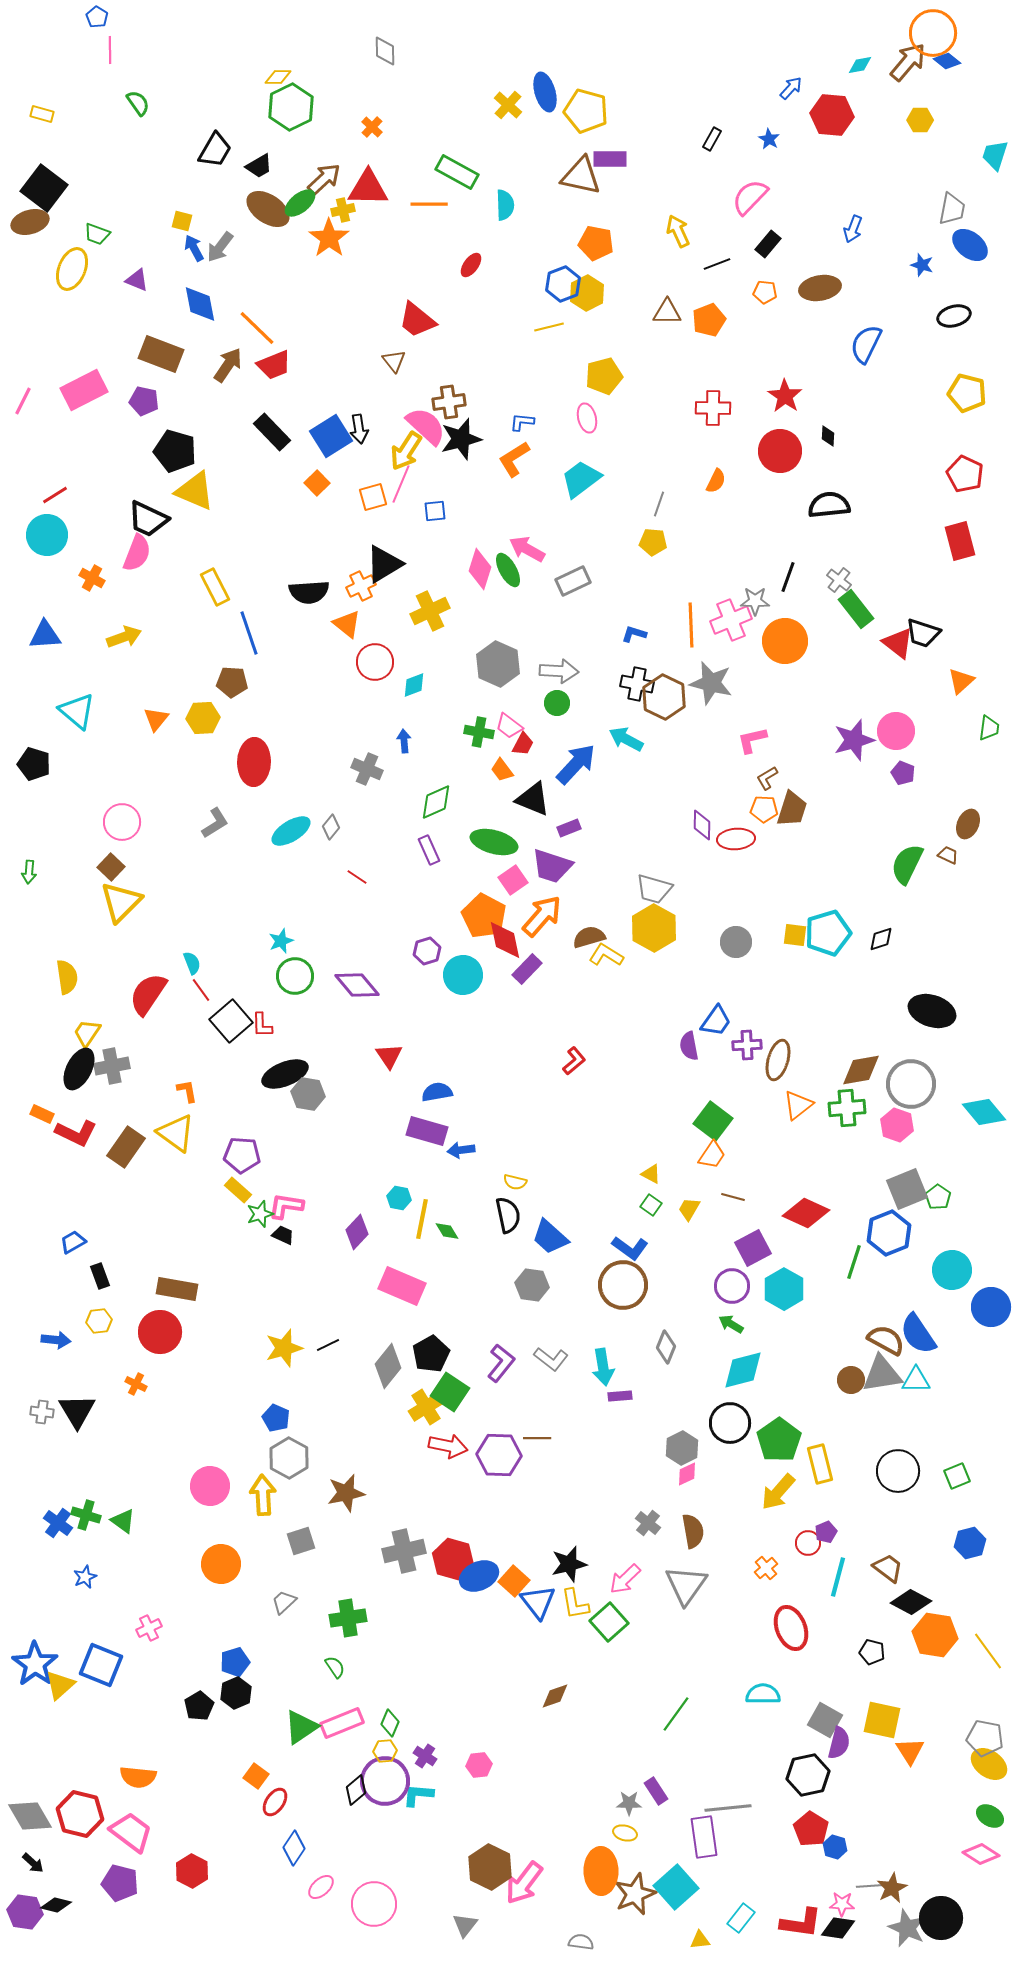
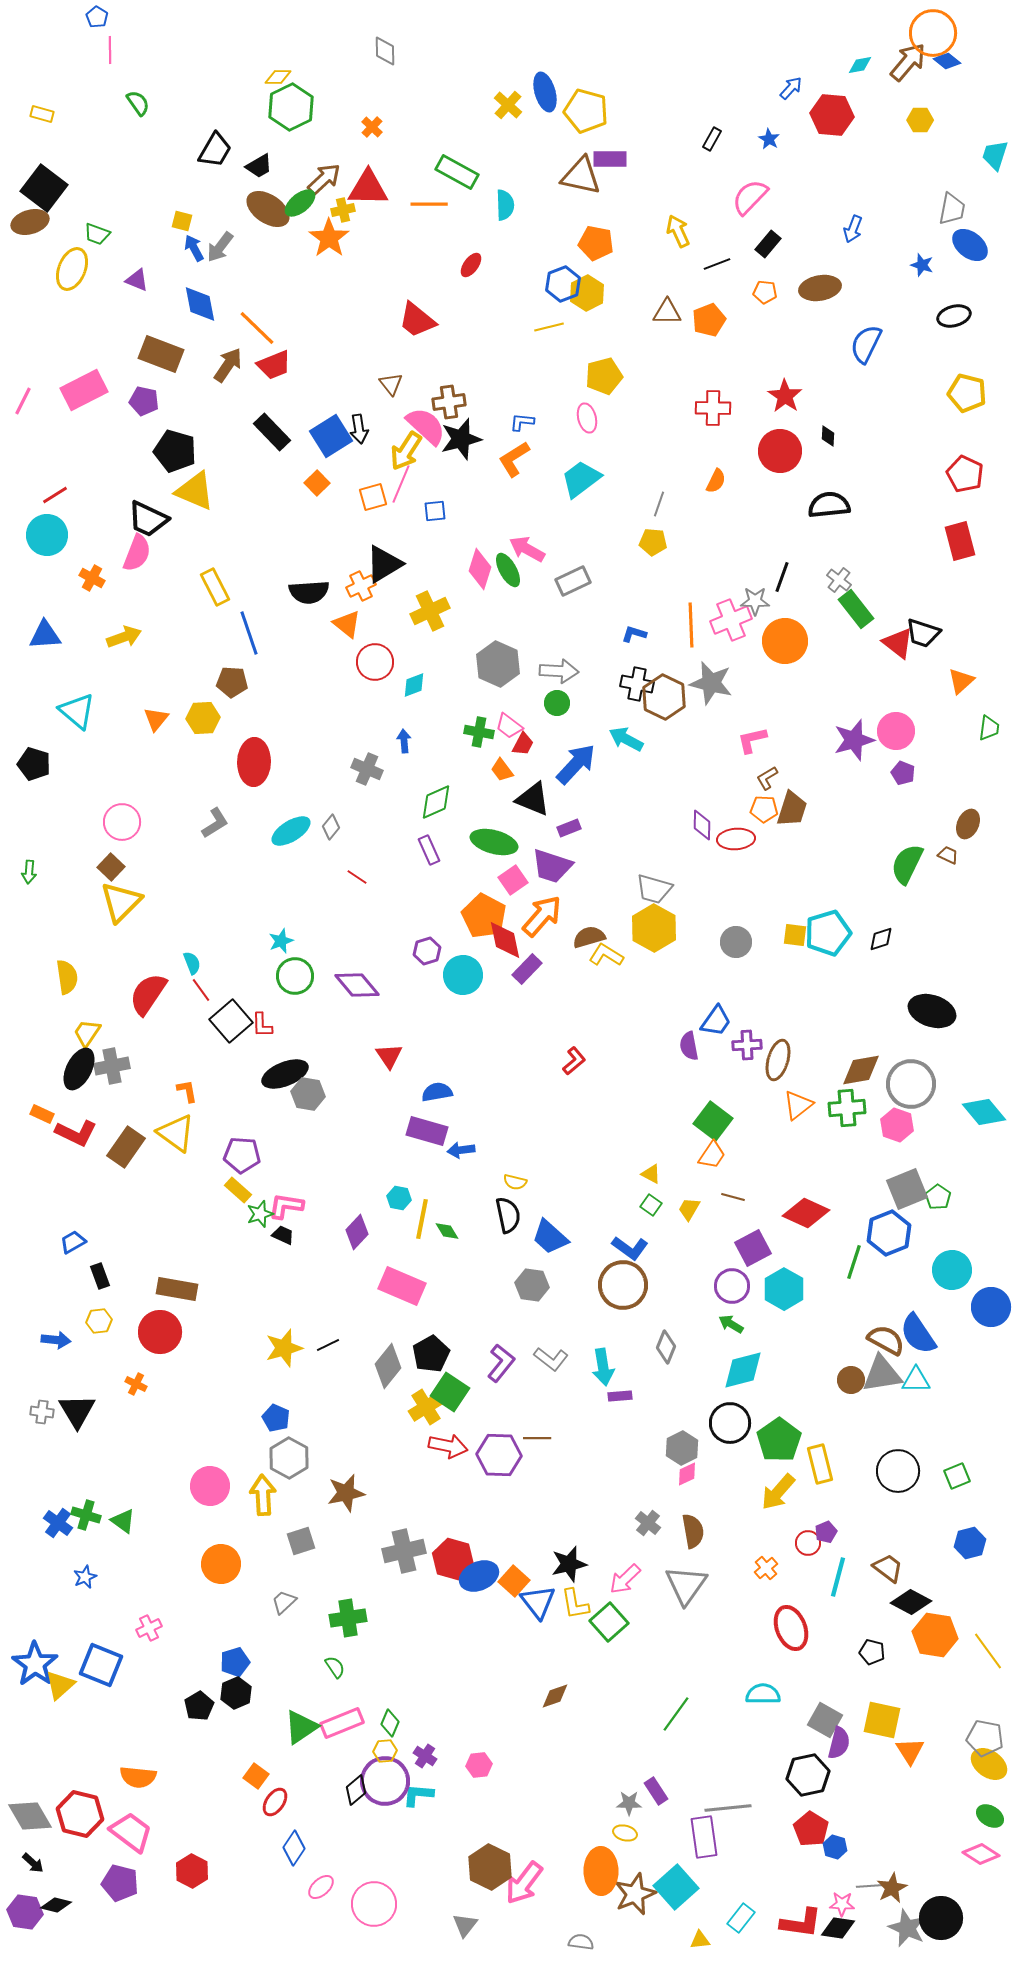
brown triangle at (394, 361): moved 3 px left, 23 px down
black line at (788, 577): moved 6 px left
